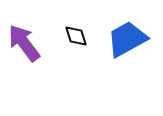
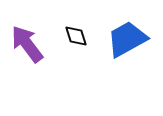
purple arrow: moved 3 px right, 1 px down
